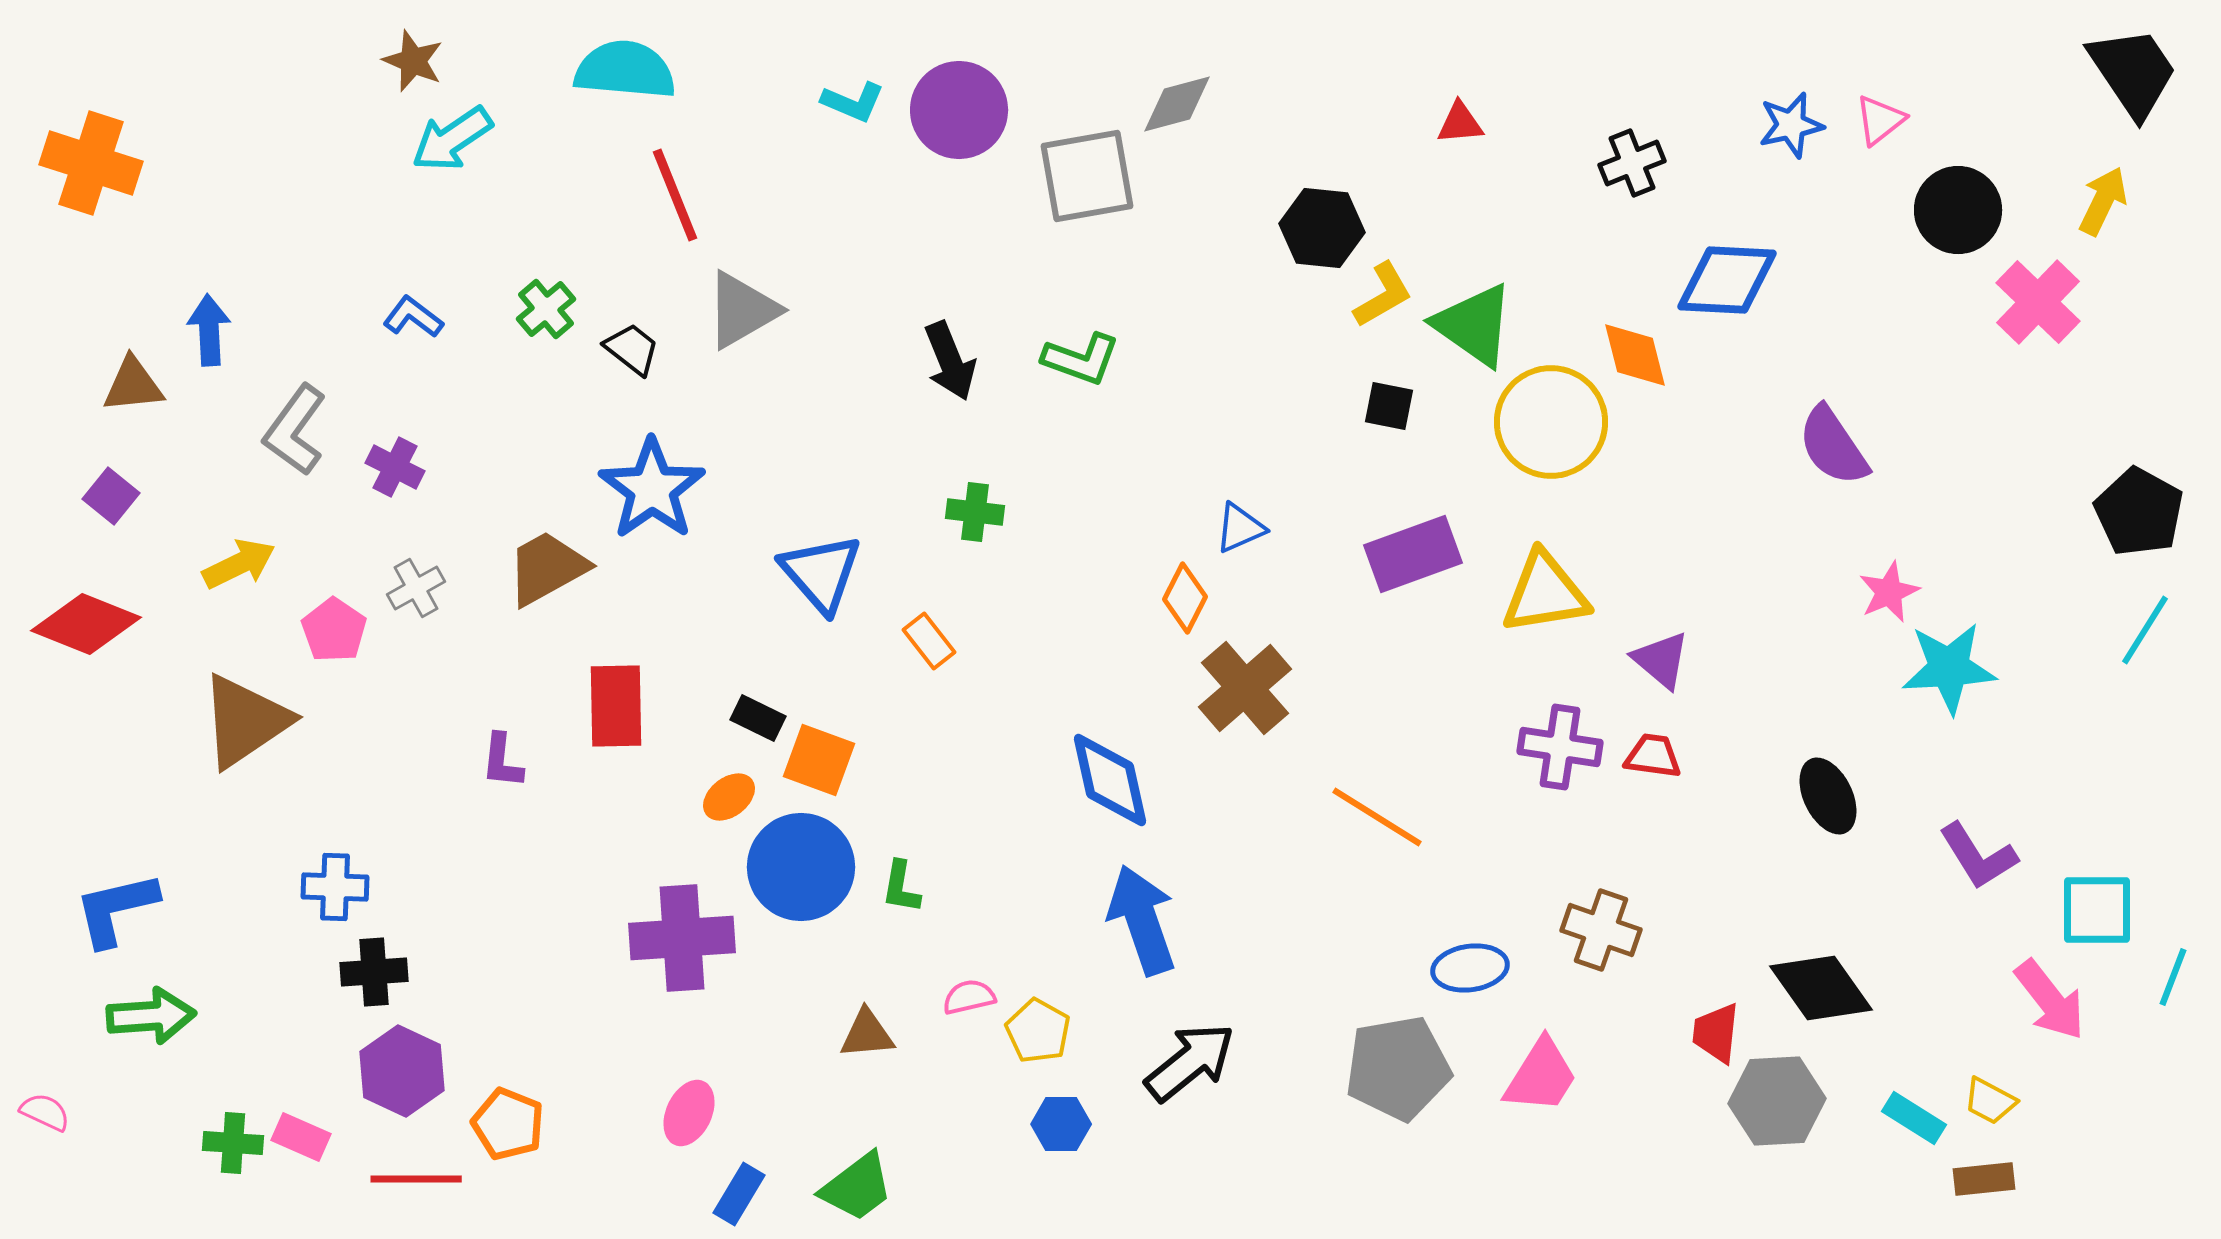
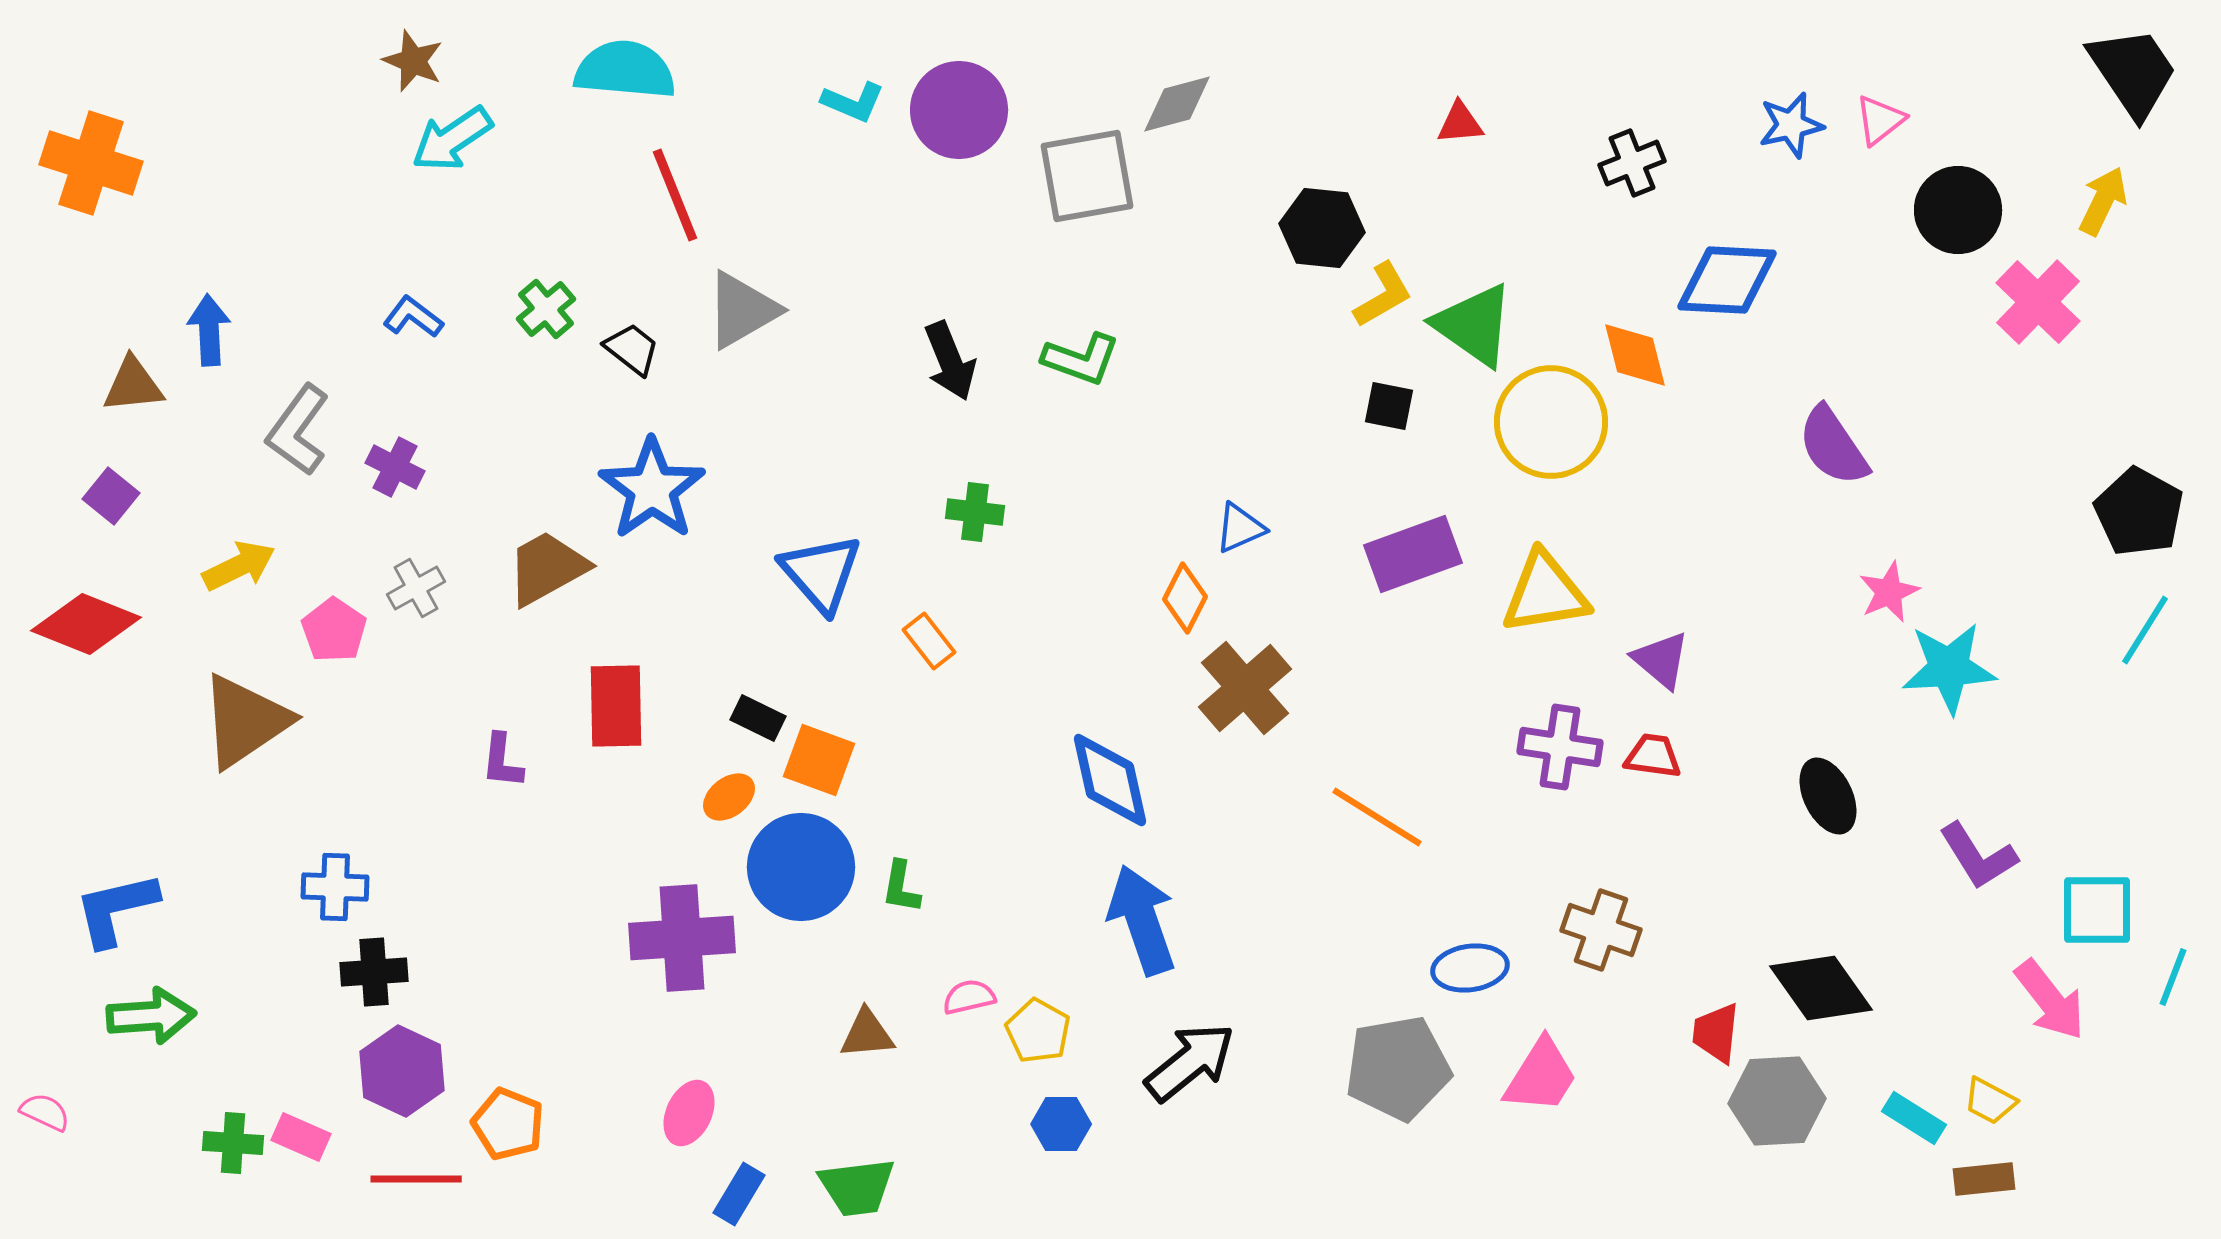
gray L-shape at (295, 430): moved 3 px right
yellow arrow at (239, 564): moved 2 px down
green trapezoid at (857, 1187): rotated 30 degrees clockwise
